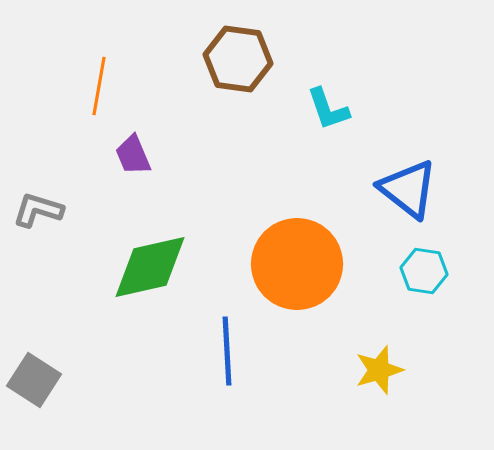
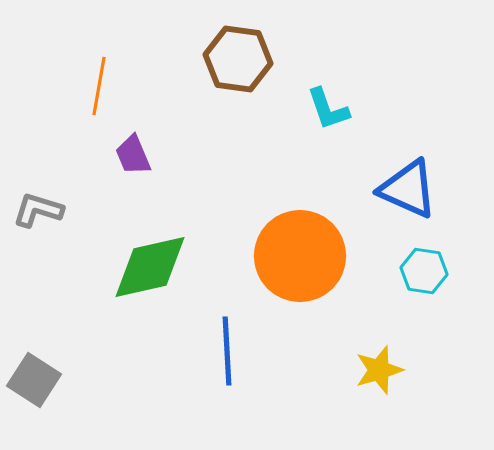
blue triangle: rotated 14 degrees counterclockwise
orange circle: moved 3 px right, 8 px up
